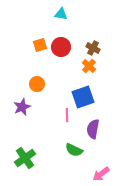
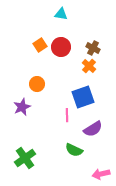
orange square: rotated 16 degrees counterclockwise
purple semicircle: rotated 132 degrees counterclockwise
pink arrow: rotated 24 degrees clockwise
